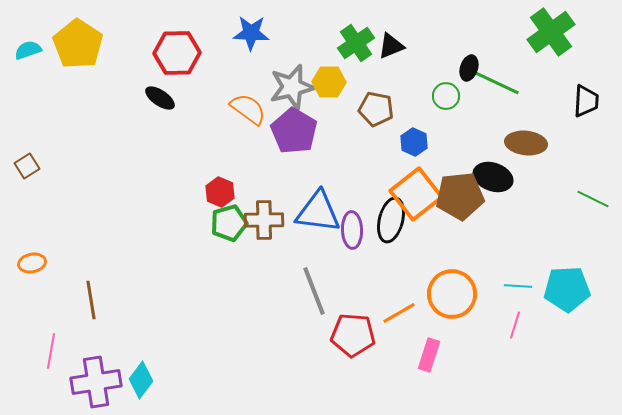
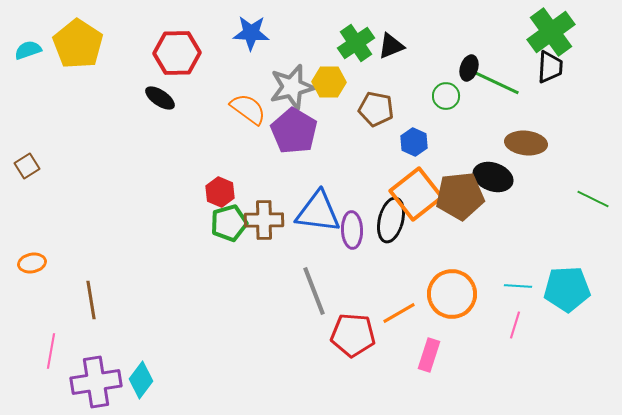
black trapezoid at (586, 101): moved 36 px left, 34 px up
